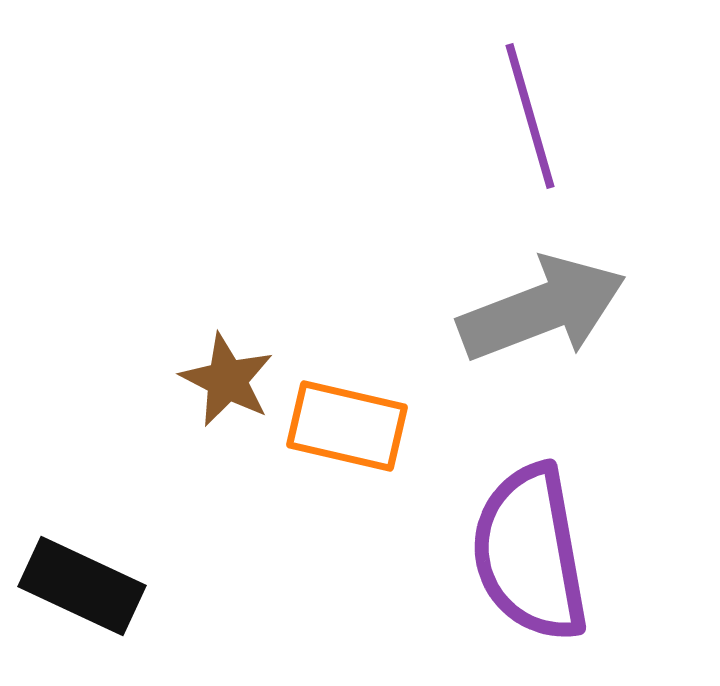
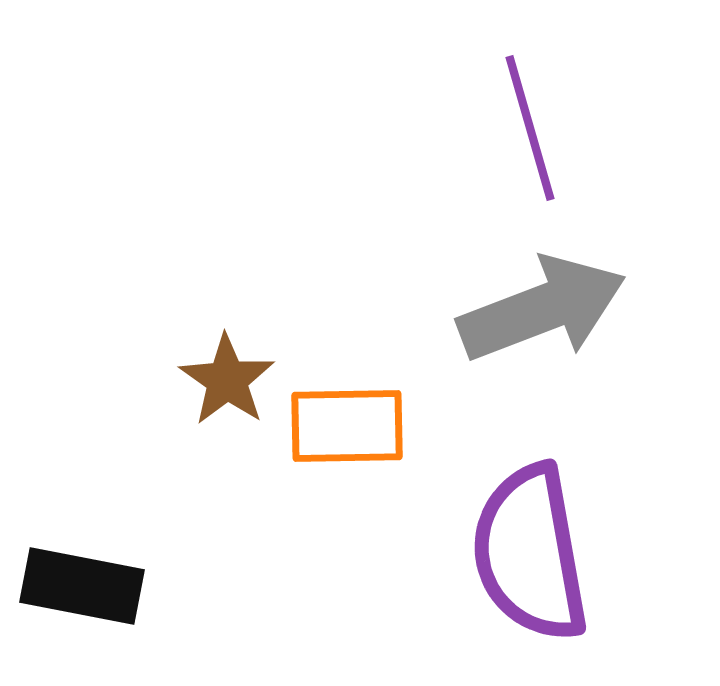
purple line: moved 12 px down
brown star: rotated 8 degrees clockwise
orange rectangle: rotated 14 degrees counterclockwise
black rectangle: rotated 14 degrees counterclockwise
